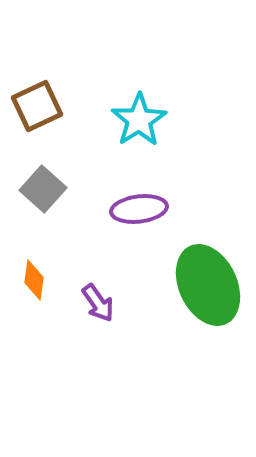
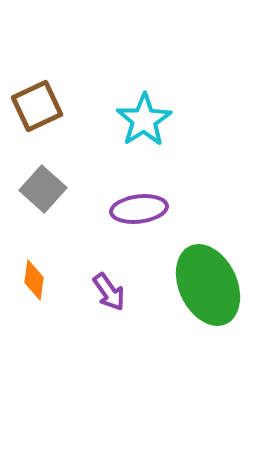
cyan star: moved 5 px right
purple arrow: moved 11 px right, 11 px up
